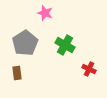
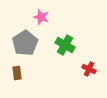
pink star: moved 4 px left, 4 px down
